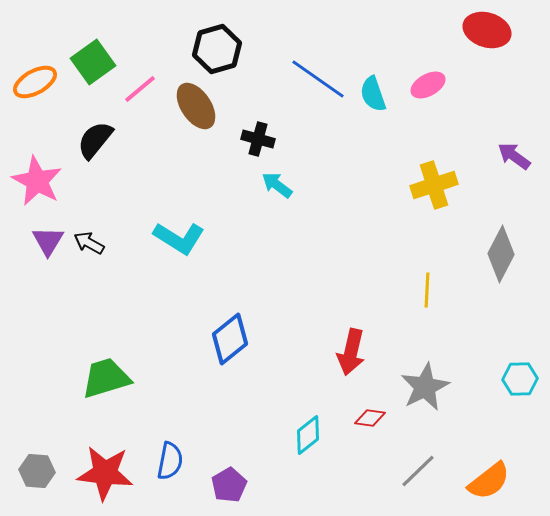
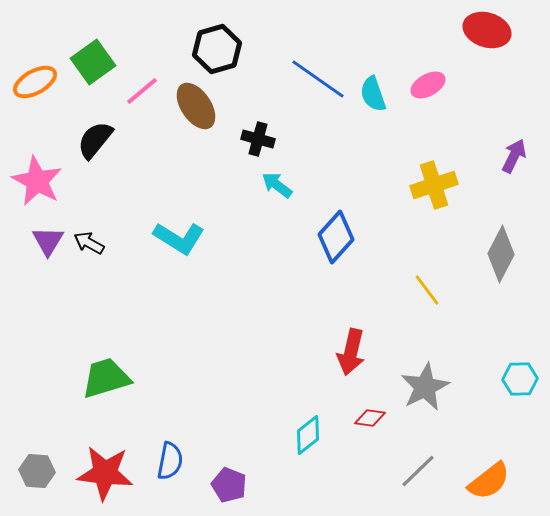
pink line: moved 2 px right, 2 px down
purple arrow: rotated 80 degrees clockwise
yellow line: rotated 40 degrees counterclockwise
blue diamond: moved 106 px right, 102 px up; rotated 9 degrees counterclockwise
purple pentagon: rotated 20 degrees counterclockwise
